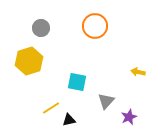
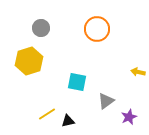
orange circle: moved 2 px right, 3 px down
gray triangle: rotated 12 degrees clockwise
yellow line: moved 4 px left, 6 px down
black triangle: moved 1 px left, 1 px down
